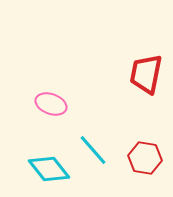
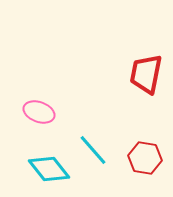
pink ellipse: moved 12 px left, 8 px down
